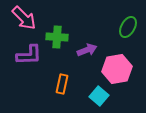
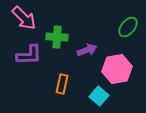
green ellipse: rotated 10 degrees clockwise
